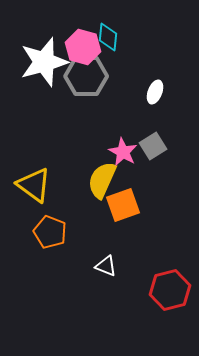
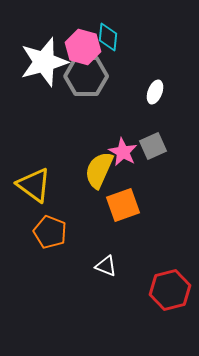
gray square: rotated 8 degrees clockwise
yellow semicircle: moved 3 px left, 10 px up
